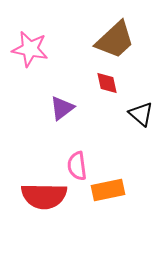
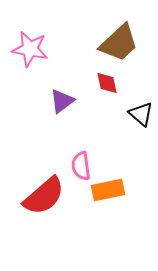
brown trapezoid: moved 4 px right, 3 px down
purple triangle: moved 7 px up
pink semicircle: moved 4 px right
red semicircle: rotated 42 degrees counterclockwise
